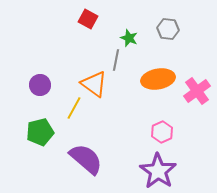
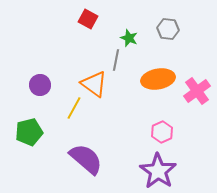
green pentagon: moved 11 px left
